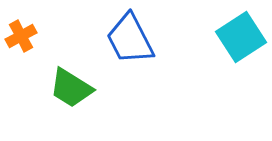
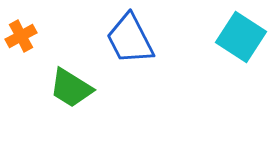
cyan square: rotated 24 degrees counterclockwise
